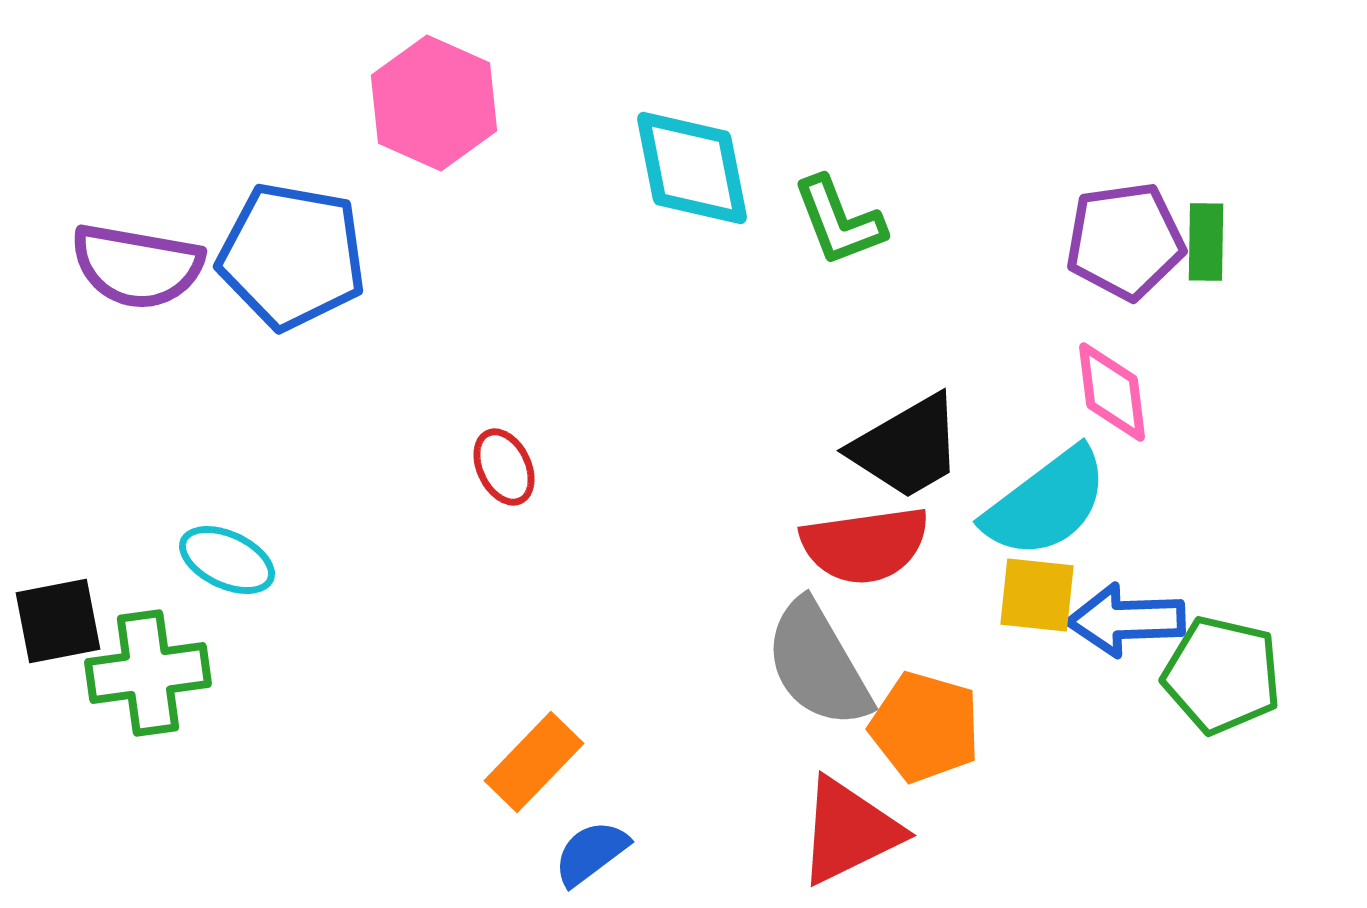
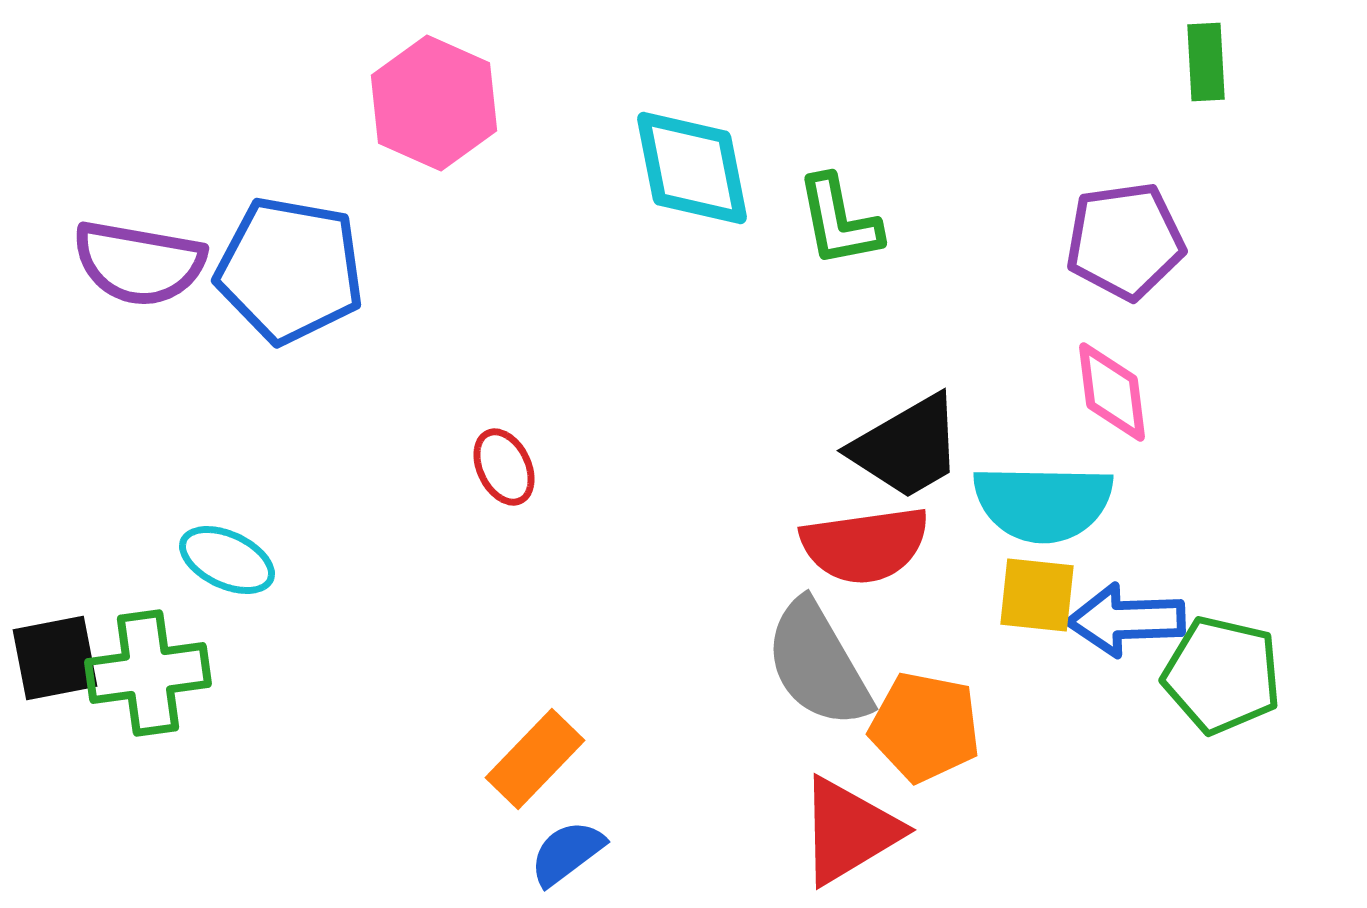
green L-shape: rotated 10 degrees clockwise
green rectangle: moved 180 px up; rotated 4 degrees counterclockwise
blue pentagon: moved 2 px left, 14 px down
purple semicircle: moved 2 px right, 3 px up
cyan semicircle: moved 3 px left; rotated 38 degrees clockwise
black square: moved 3 px left, 37 px down
orange pentagon: rotated 5 degrees counterclockwise
orange rectangle: moved 1 px right, 3 px up
red triangle: rotated 5 degrees counterclockwise
blue semicircle: moved 24 px left
